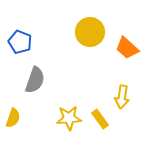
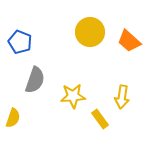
orange trapezoid: moved 2 px right, 7 px up
yellow star: moved 4 px right, 22 px up
